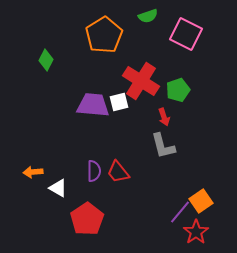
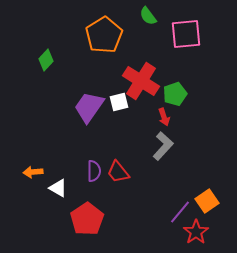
green semicircle: rotated 72 degrees clockwise
pink square: rotated 32 degrees counterclockwise
green diamond: rotated 15 degrees clockwise
green pentagon: moved 3 px left, 4 px down
purple trapezoid: moved 4 px left, 2 px down; rotated 60 degrees counterclockwise
gray L-shape: rotated 124 degrees counterclockwise
orange square: moved 6 px right
